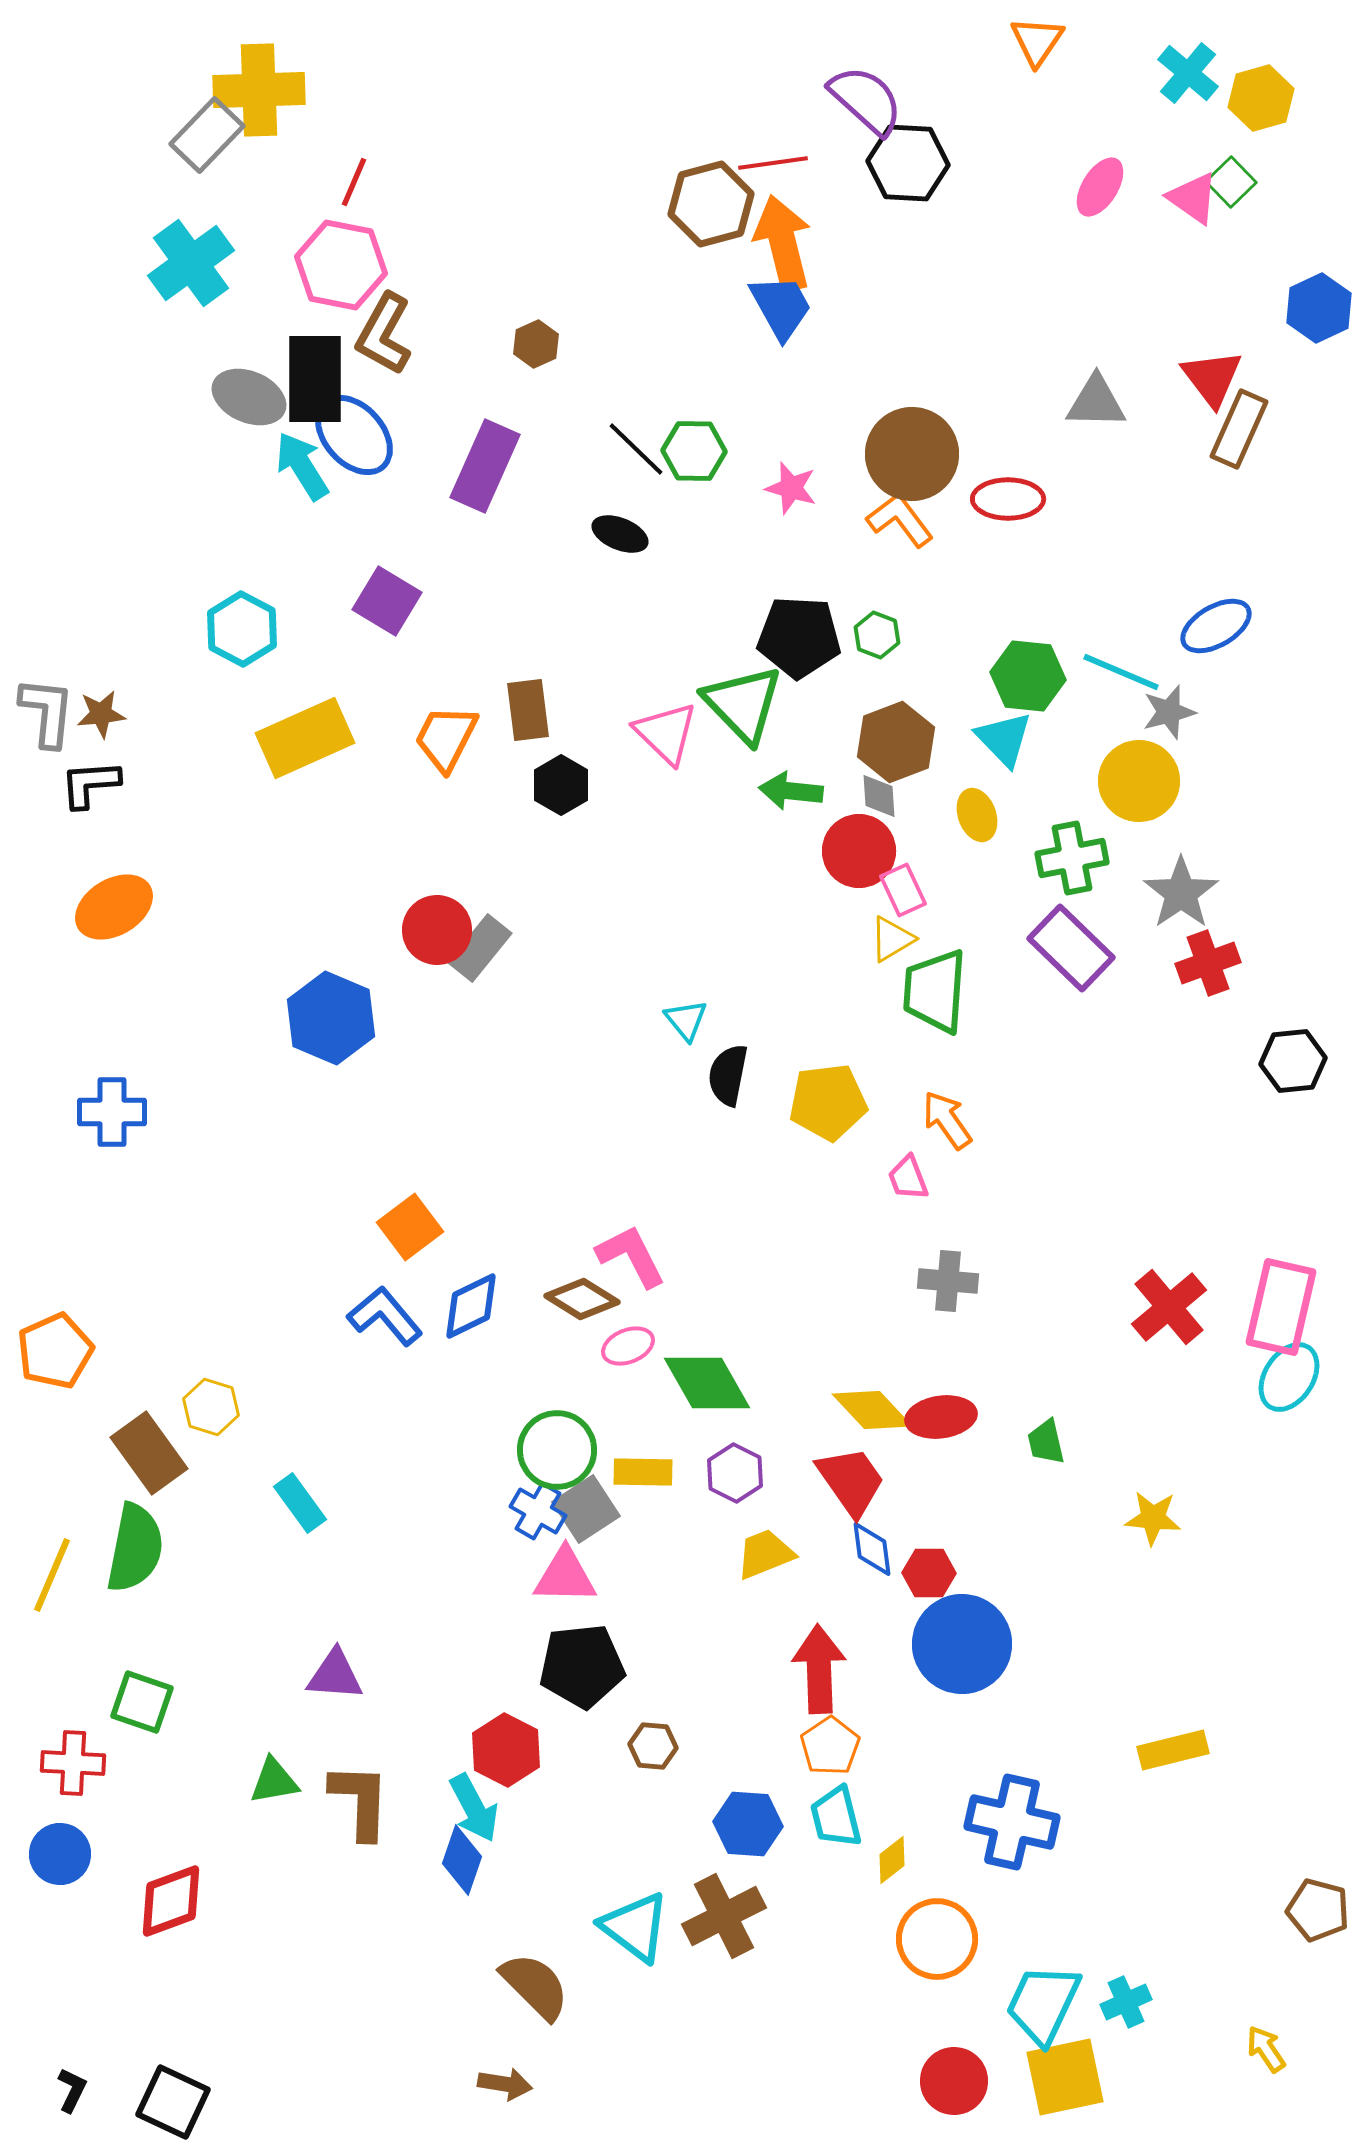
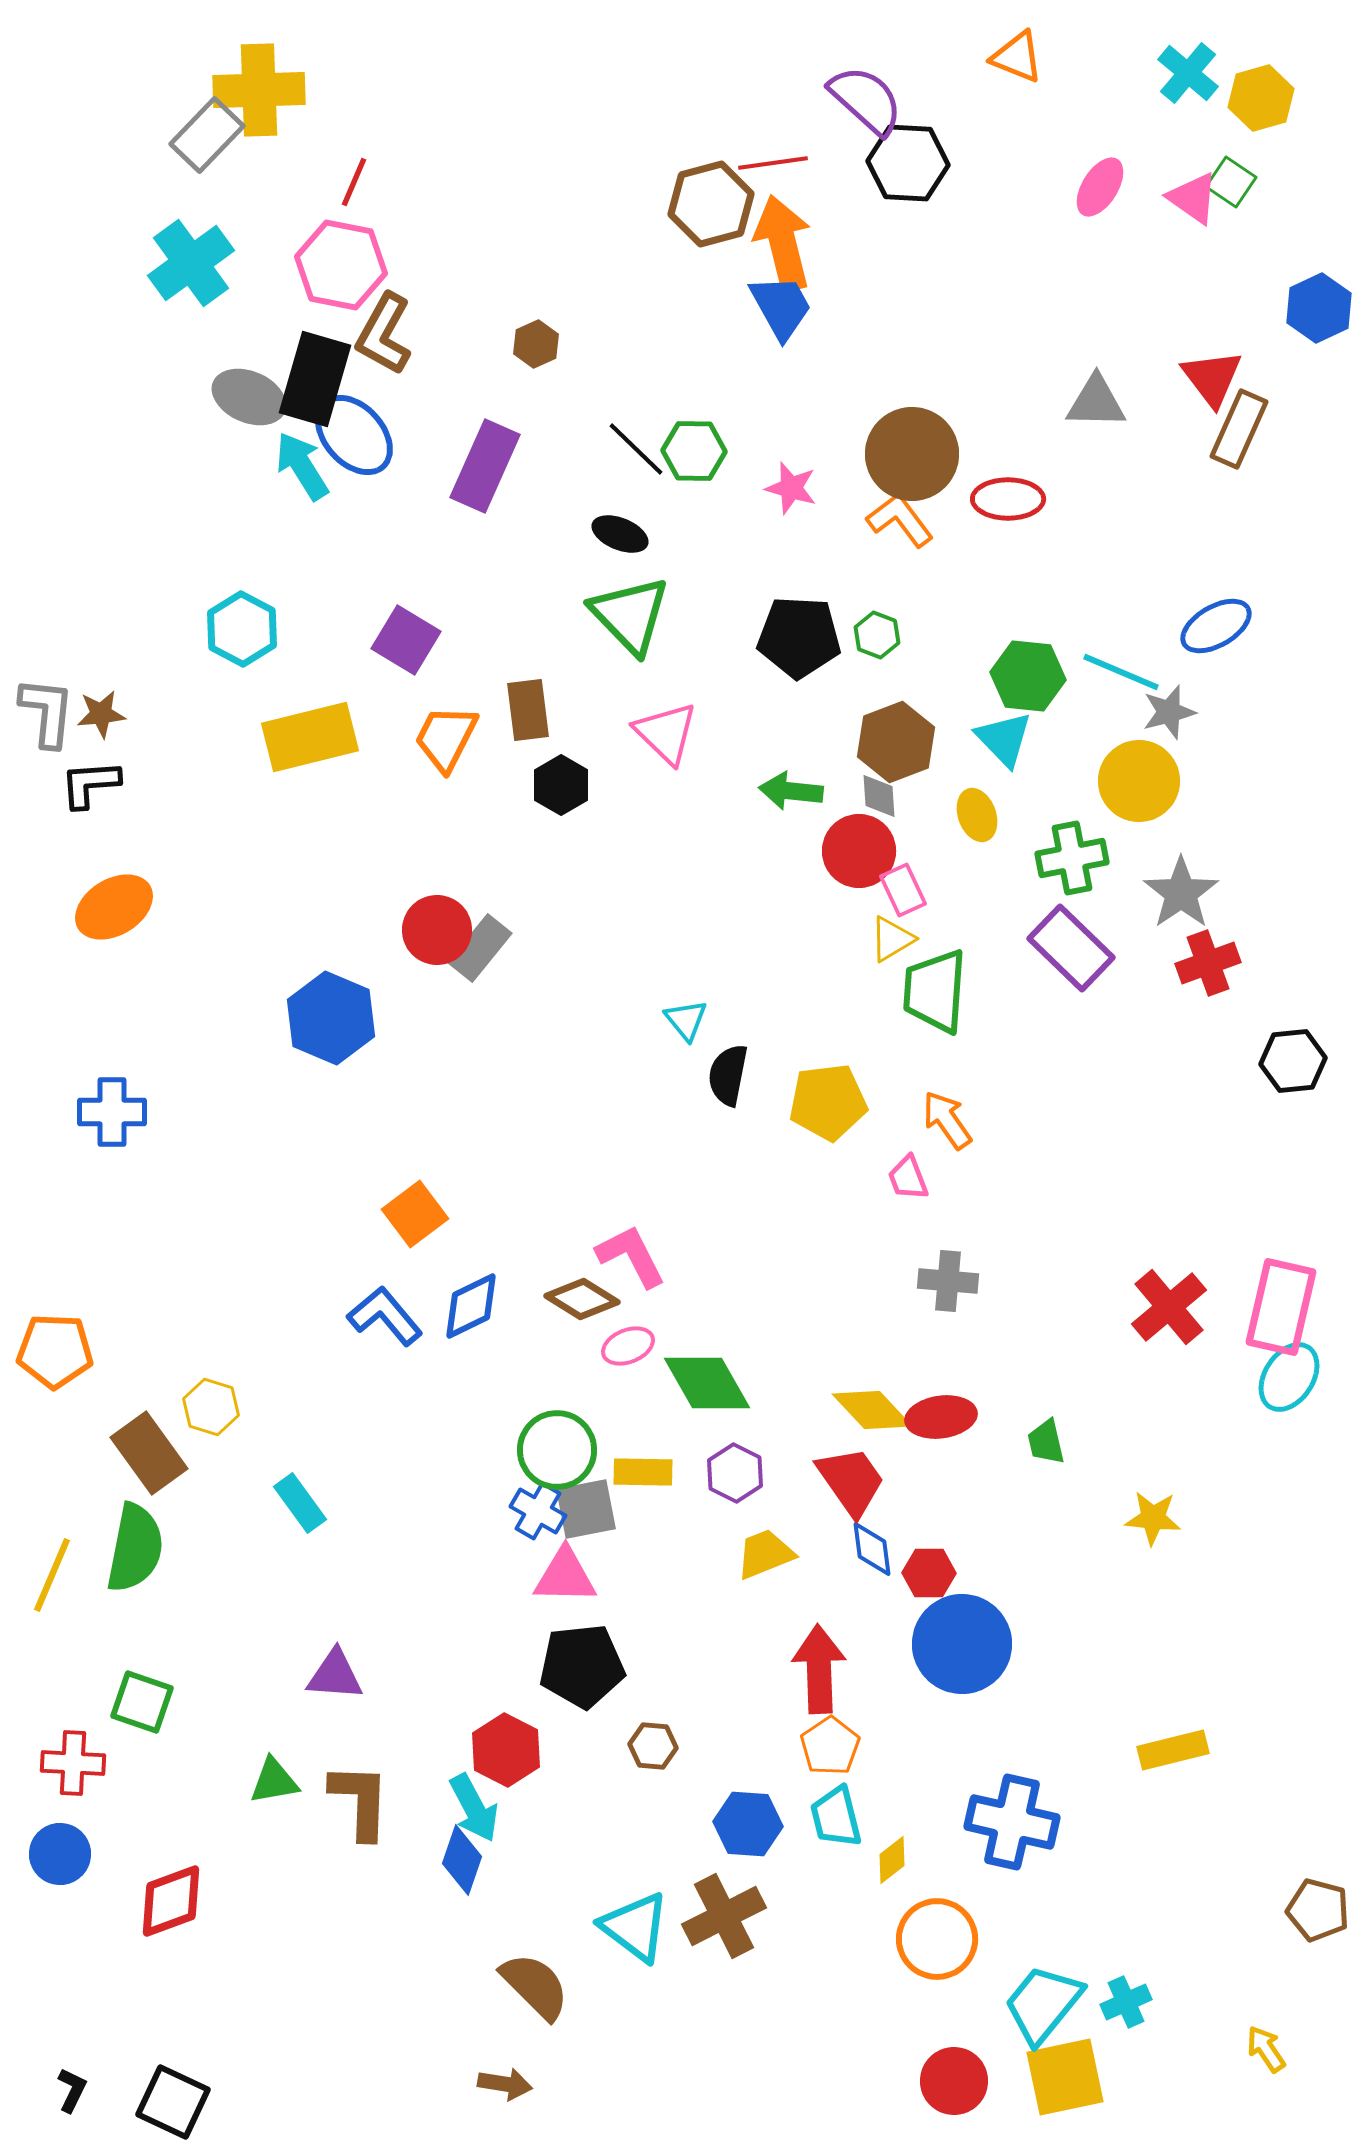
orange triangle at (1037, 41): moved 20 px left, 16 px down; rotated 42 degrees counterclockwise
green square at (1231, 182): rotated 12 degrees counterclockwise
black rectangle at (315, 379): rotated 16 degrees clockwise
purple square at (387, 601): moved 19 px right, 39 px down
green triangle at (743, 704): moved 113 px left, 89 px up
yellow rectangle at (305, 738): moved 5 px right, 1 px up; rotated 10 degrees clockwise
orange square at (410, 1227): moved 5 px right, 13 px up
orange pentagon at (55, 1351): rotated 26 degrees clockwise
gray square at (586, 1509): rotated 22 degrees clockwise
cyan trapezoid at (1043, 2004): rotated 14 degrees clockwise
